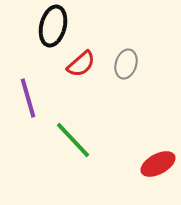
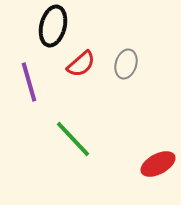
purple line: moved 1 px right, 16 px up
green line: moved 1 px up
